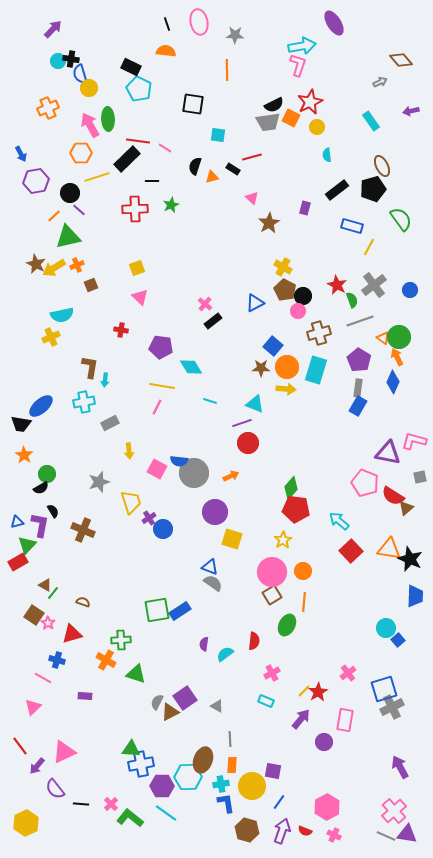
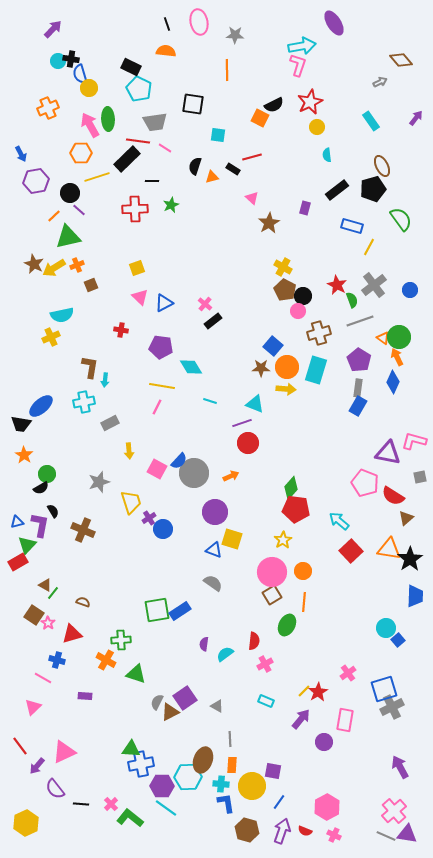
purple arrow at (411, 111): moved 5 px right, 7 px down; rotated 140 degrees clockwise
orange square at (291, 118): moved 31 px left
gray trapezoid at (268, 122): moved 113 px left
brown star at (36, 264): moved 2 px left
blue triangle at (255, 303): moved 91 px left
blue semicircle at (179, 461): rotated 54 degrees counterclockwise
brown triangle at (406, 508): moved 10 px down
black star at (410, 559): rotated 15 degrees clockwise
blue triangle at (210, 567): moved 4 px right, 17 px up
pink cross at (272, 673): moved 7 px left, 9 px up
cyan cross at (221, 784): rotated 14 degrees clockwise
cyan line at (166, 813): moved 5 px up
